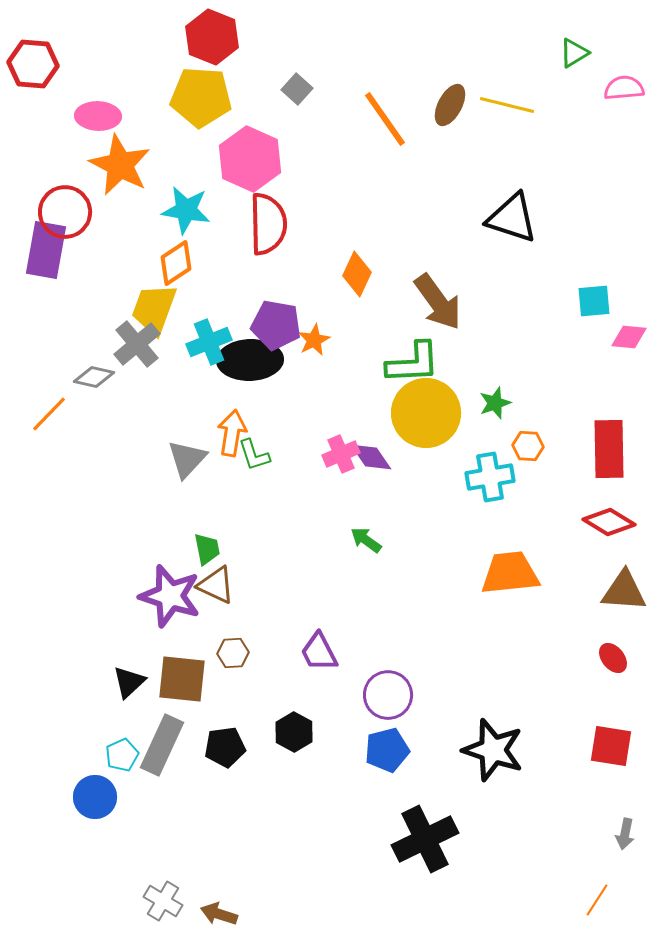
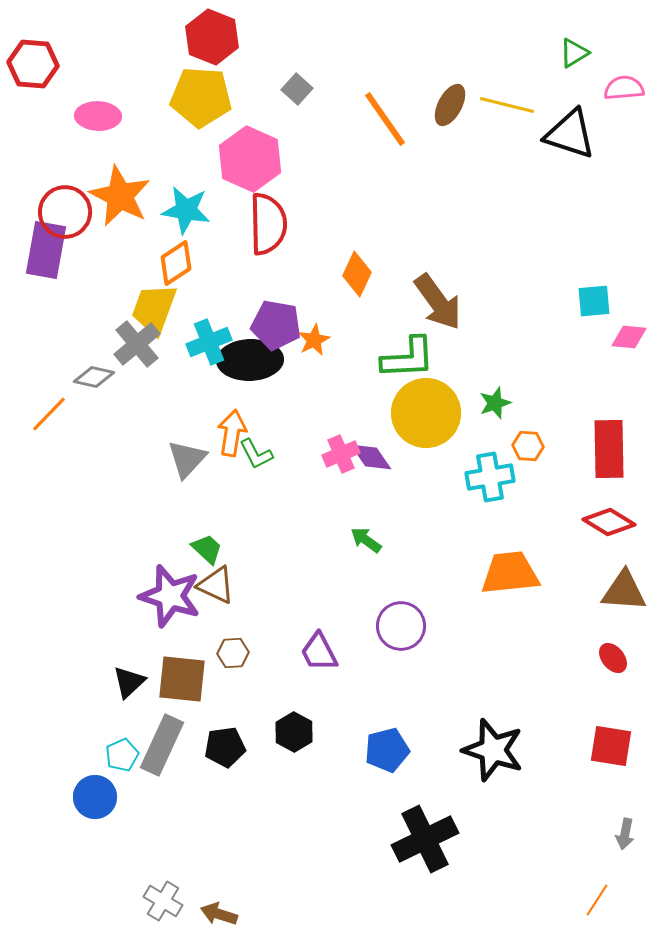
orange star at (120, 165): moved 31 px down
black triangle at (512, 218): moved 58 px right, 84 px up
green L-shape at (413, 363): moved 5 px left, 5 px up
green L-shape at (254, 455): moved 2 px right, 1 px up; rotated 9 degrees counterclockwise
green trapezoid at (207, 549): rotated 36 degrees counterclockwise
purple circle at (388, 695): moved 13 px right, 69 px up
